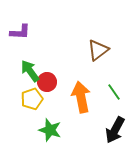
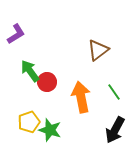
purple L-shape: moved 4 px left, 2 px down; rotated 35 degrees counterclockwise
yellow pentagon: moved 3 px left, 23 px down
